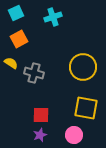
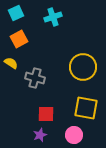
gray cross: moved 1 px right, 5 px down
red square: moved 5 px right, 1 px up
